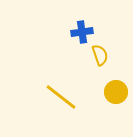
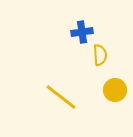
yellow semicircle: rotated 15 degrees clockwise
yellow circle: moved 1 px left, 2 px up
